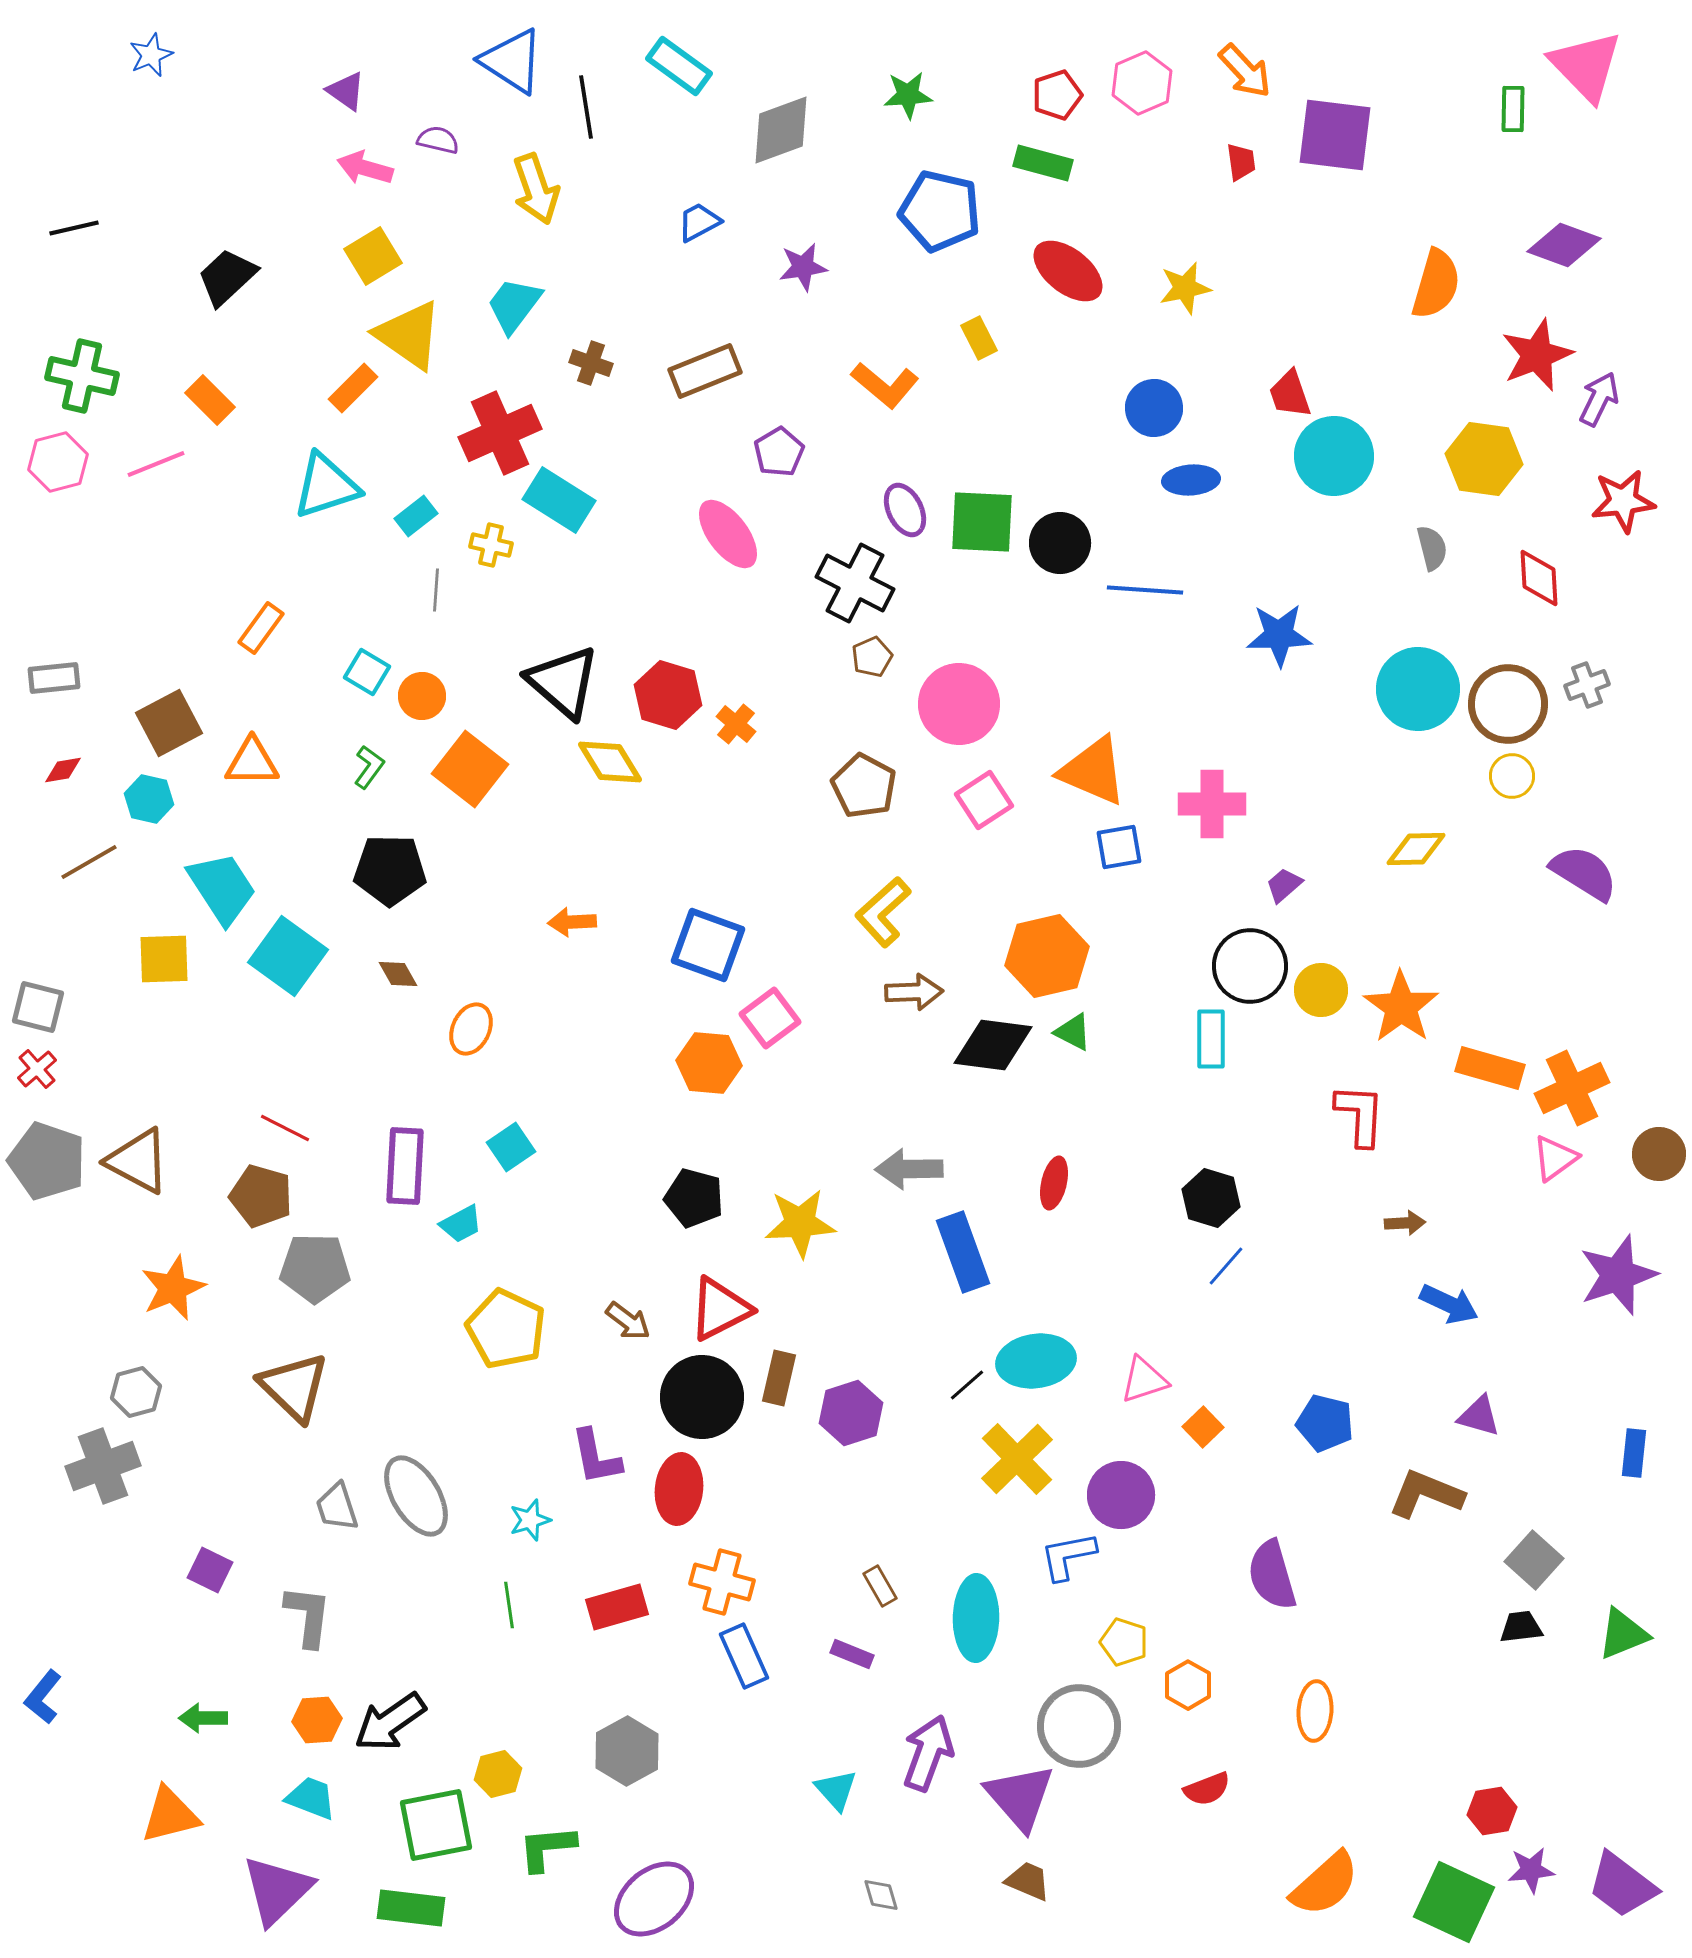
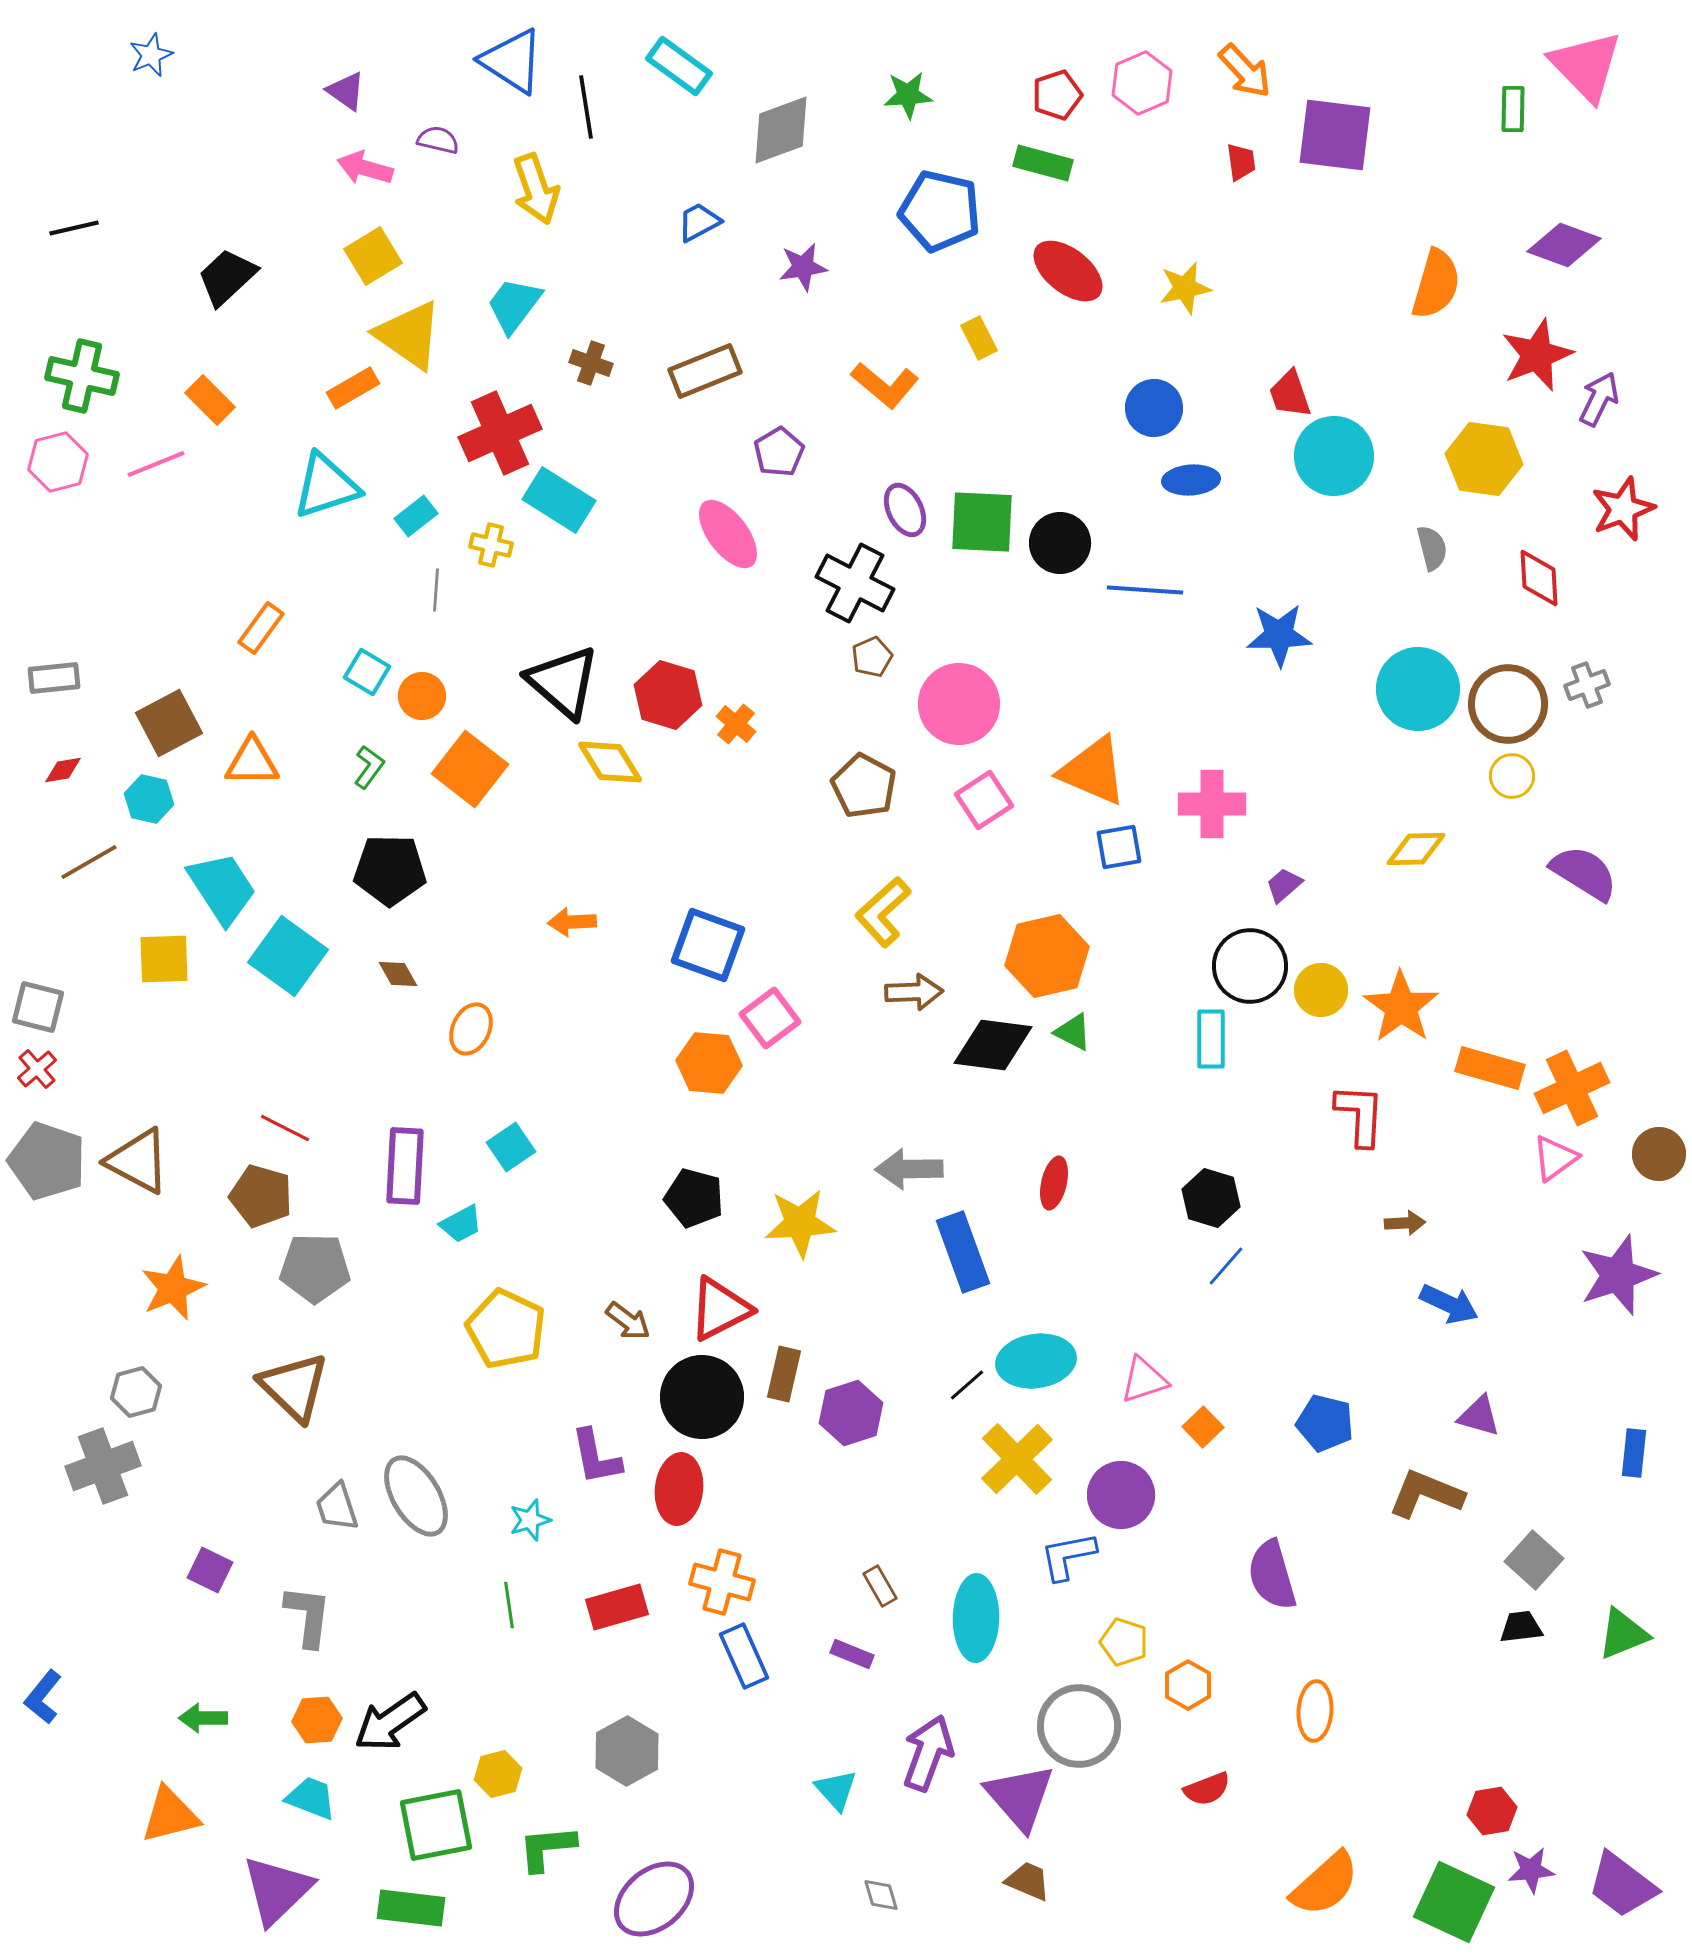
orange rectangle at (353, 388): rotated 15 degrees clockwise
red star at (1623, 501): moved 8 px down; rotated 14 degrees counterclockwise
brown rectangle at (779, 1378): moved 5 px right, 4 px up
